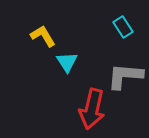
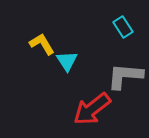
yellow L-shape: moved 1 px left, 8 px down
cyan triangle: moved 1 px up
red arrow: rotated 39 degrees clockwise
